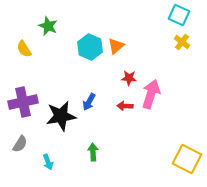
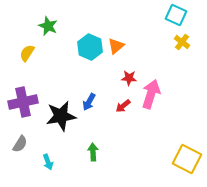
cyan square: moved 3 px left
yellow semicircle: moved 3 px right, 4 px down; rotated 66 degrees clockwise
red arrow: moved 2 px left; rotated 42 degrees counterclockwise
